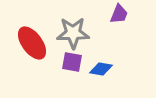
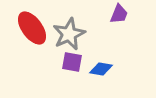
gray star: moved 4 px left, 1 px down; rotated 24 degrees counterclockwise
red ellipse: moved 15 px up
